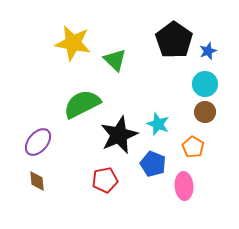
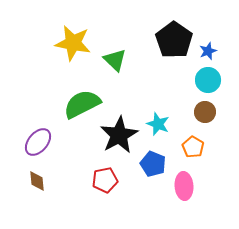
cyan circle: moved 3 px right, 4 px up
black star: rotated 6 degrees counterclockwise
